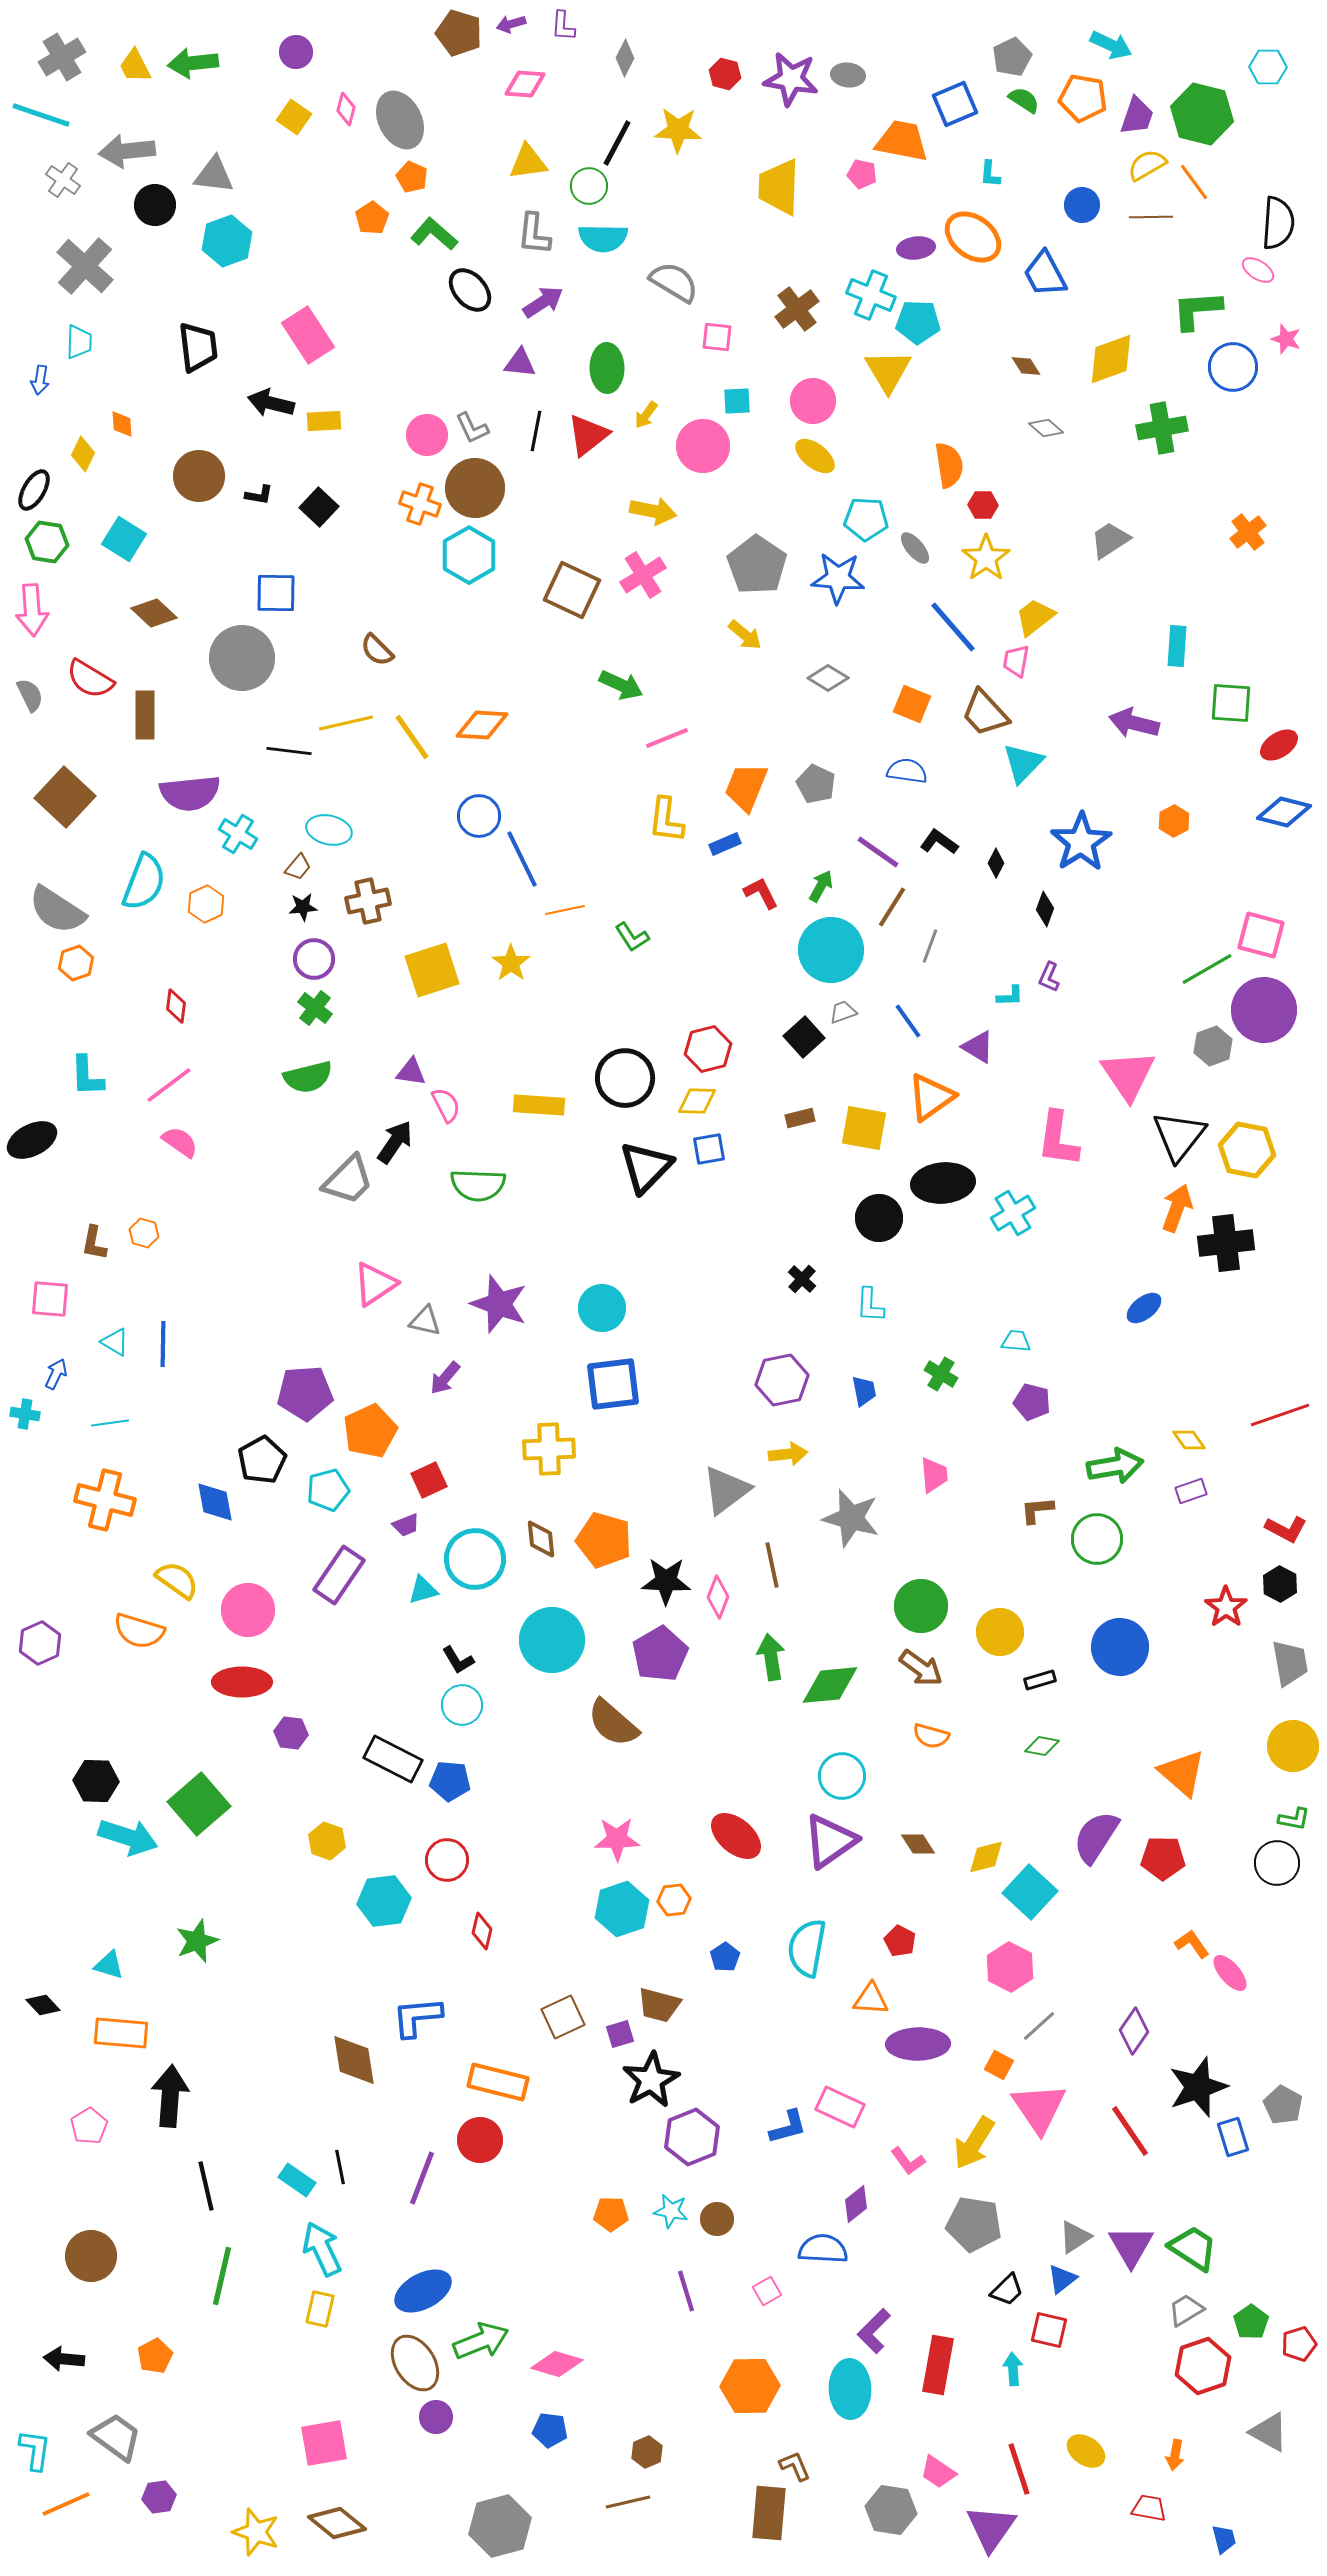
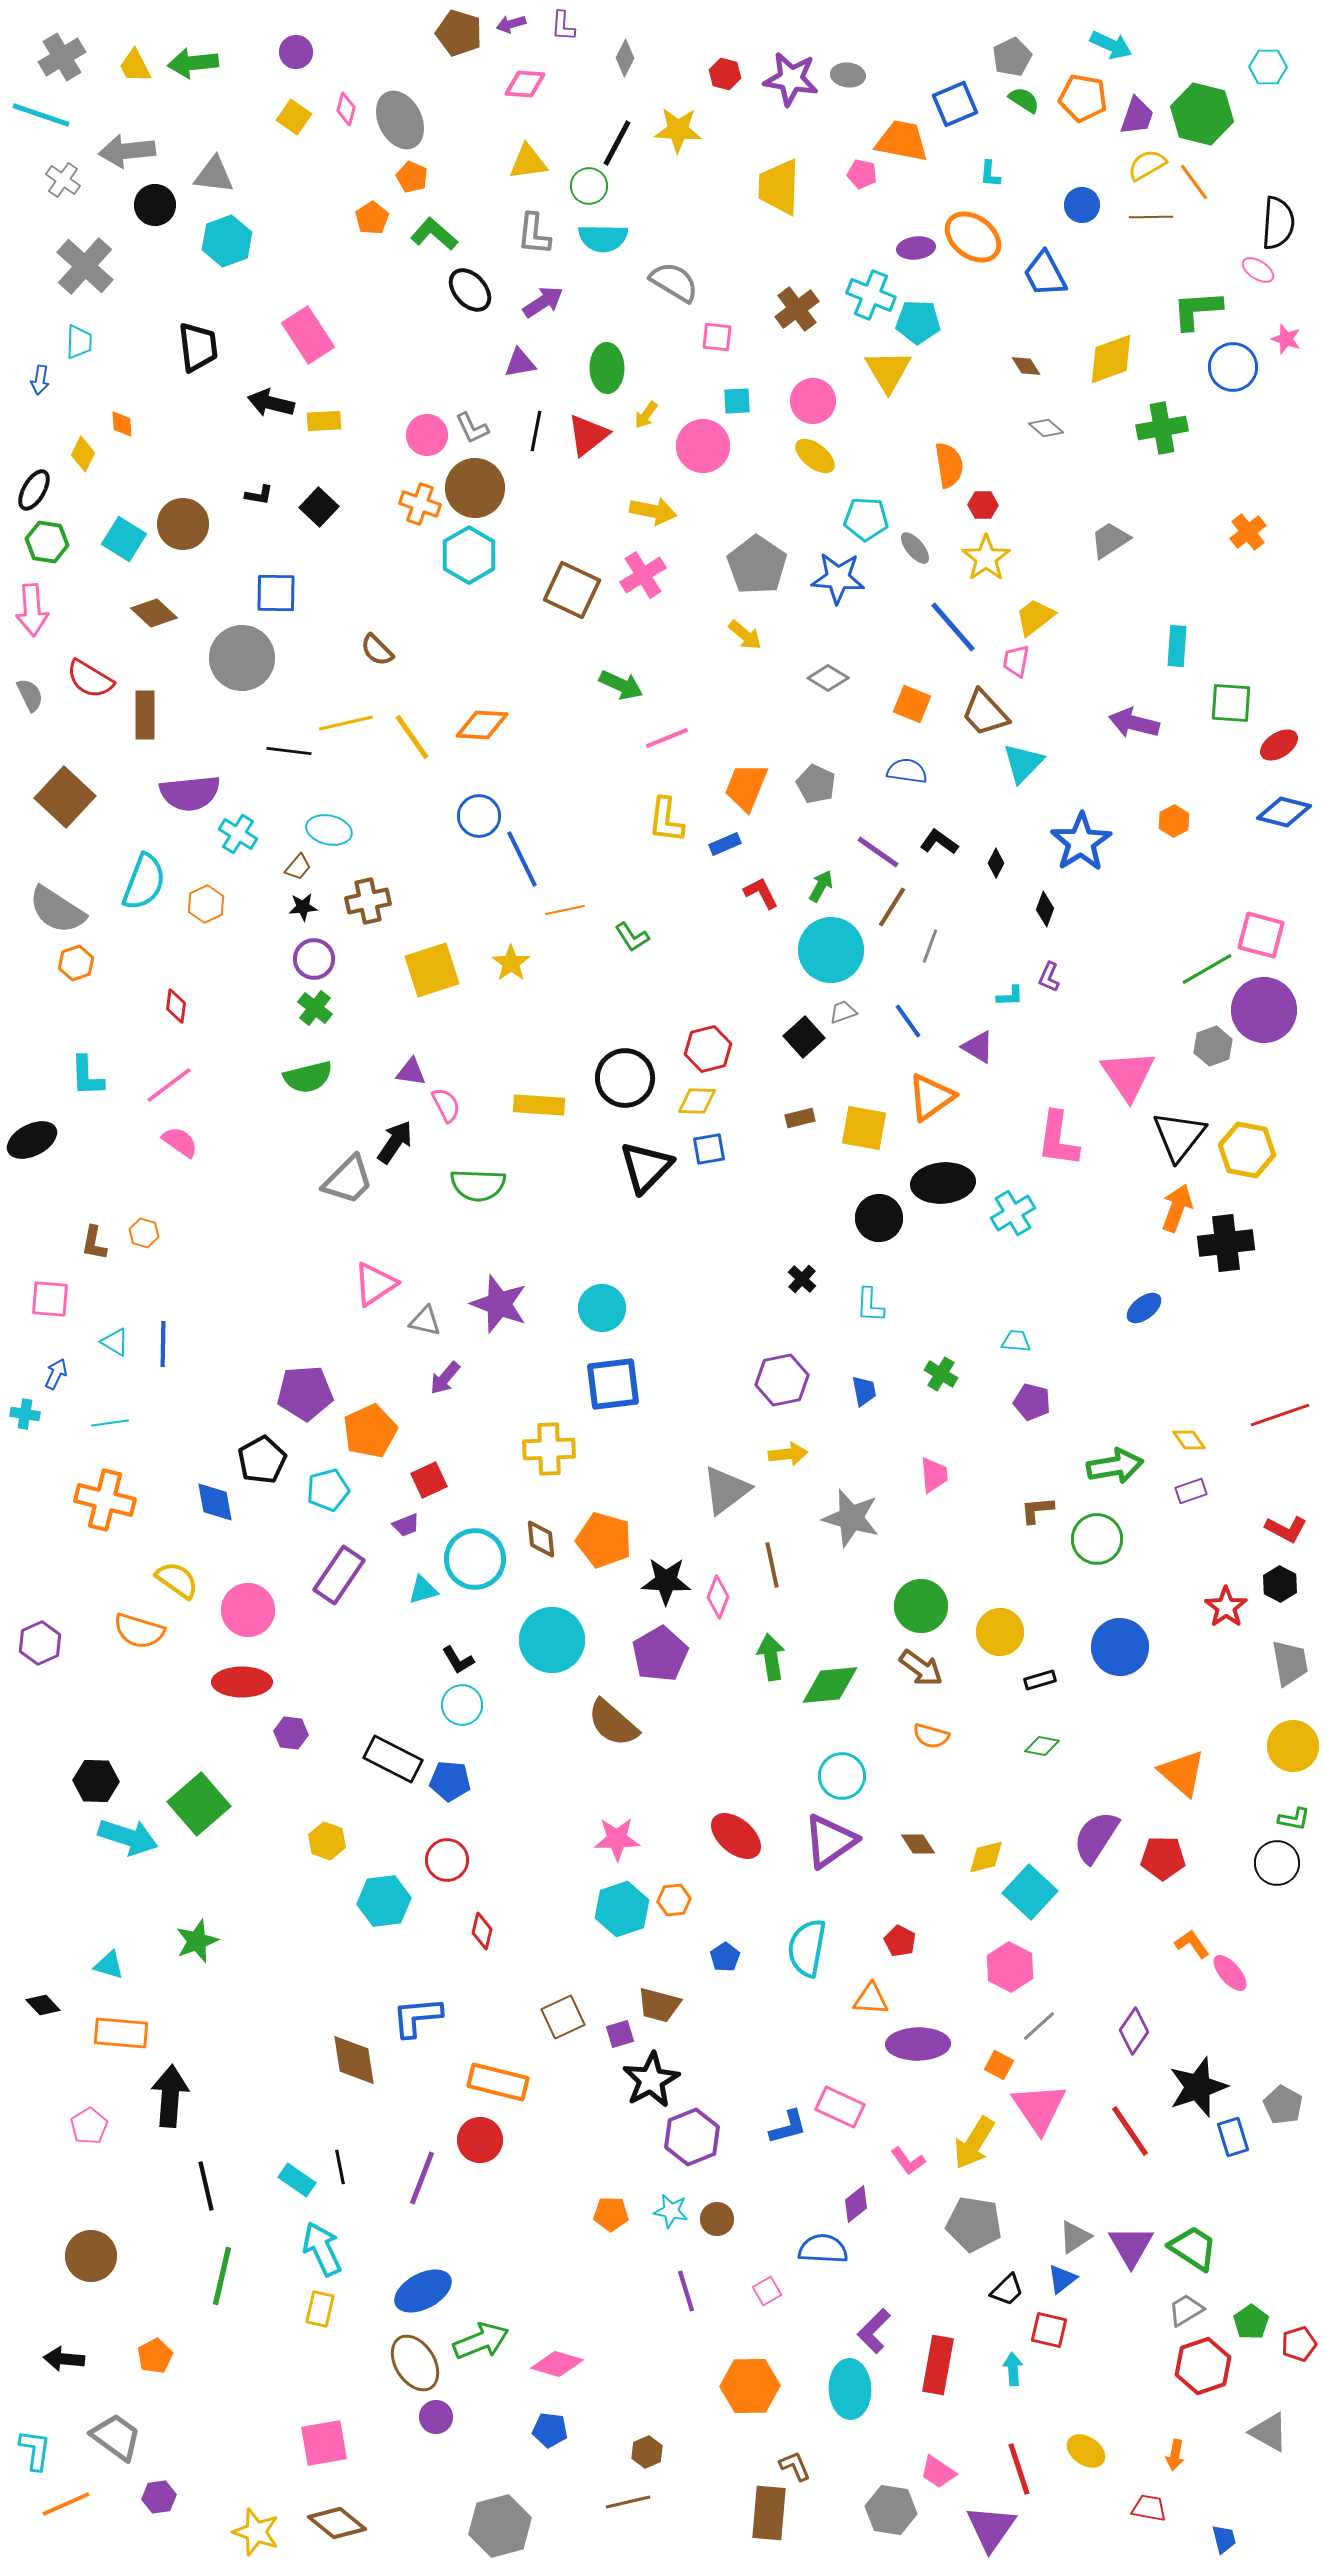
purple triangle at (520, 363): rotated 16 degrees counterclockwise
brown circle at (199, 476): moved 16 px left, 48 px down
